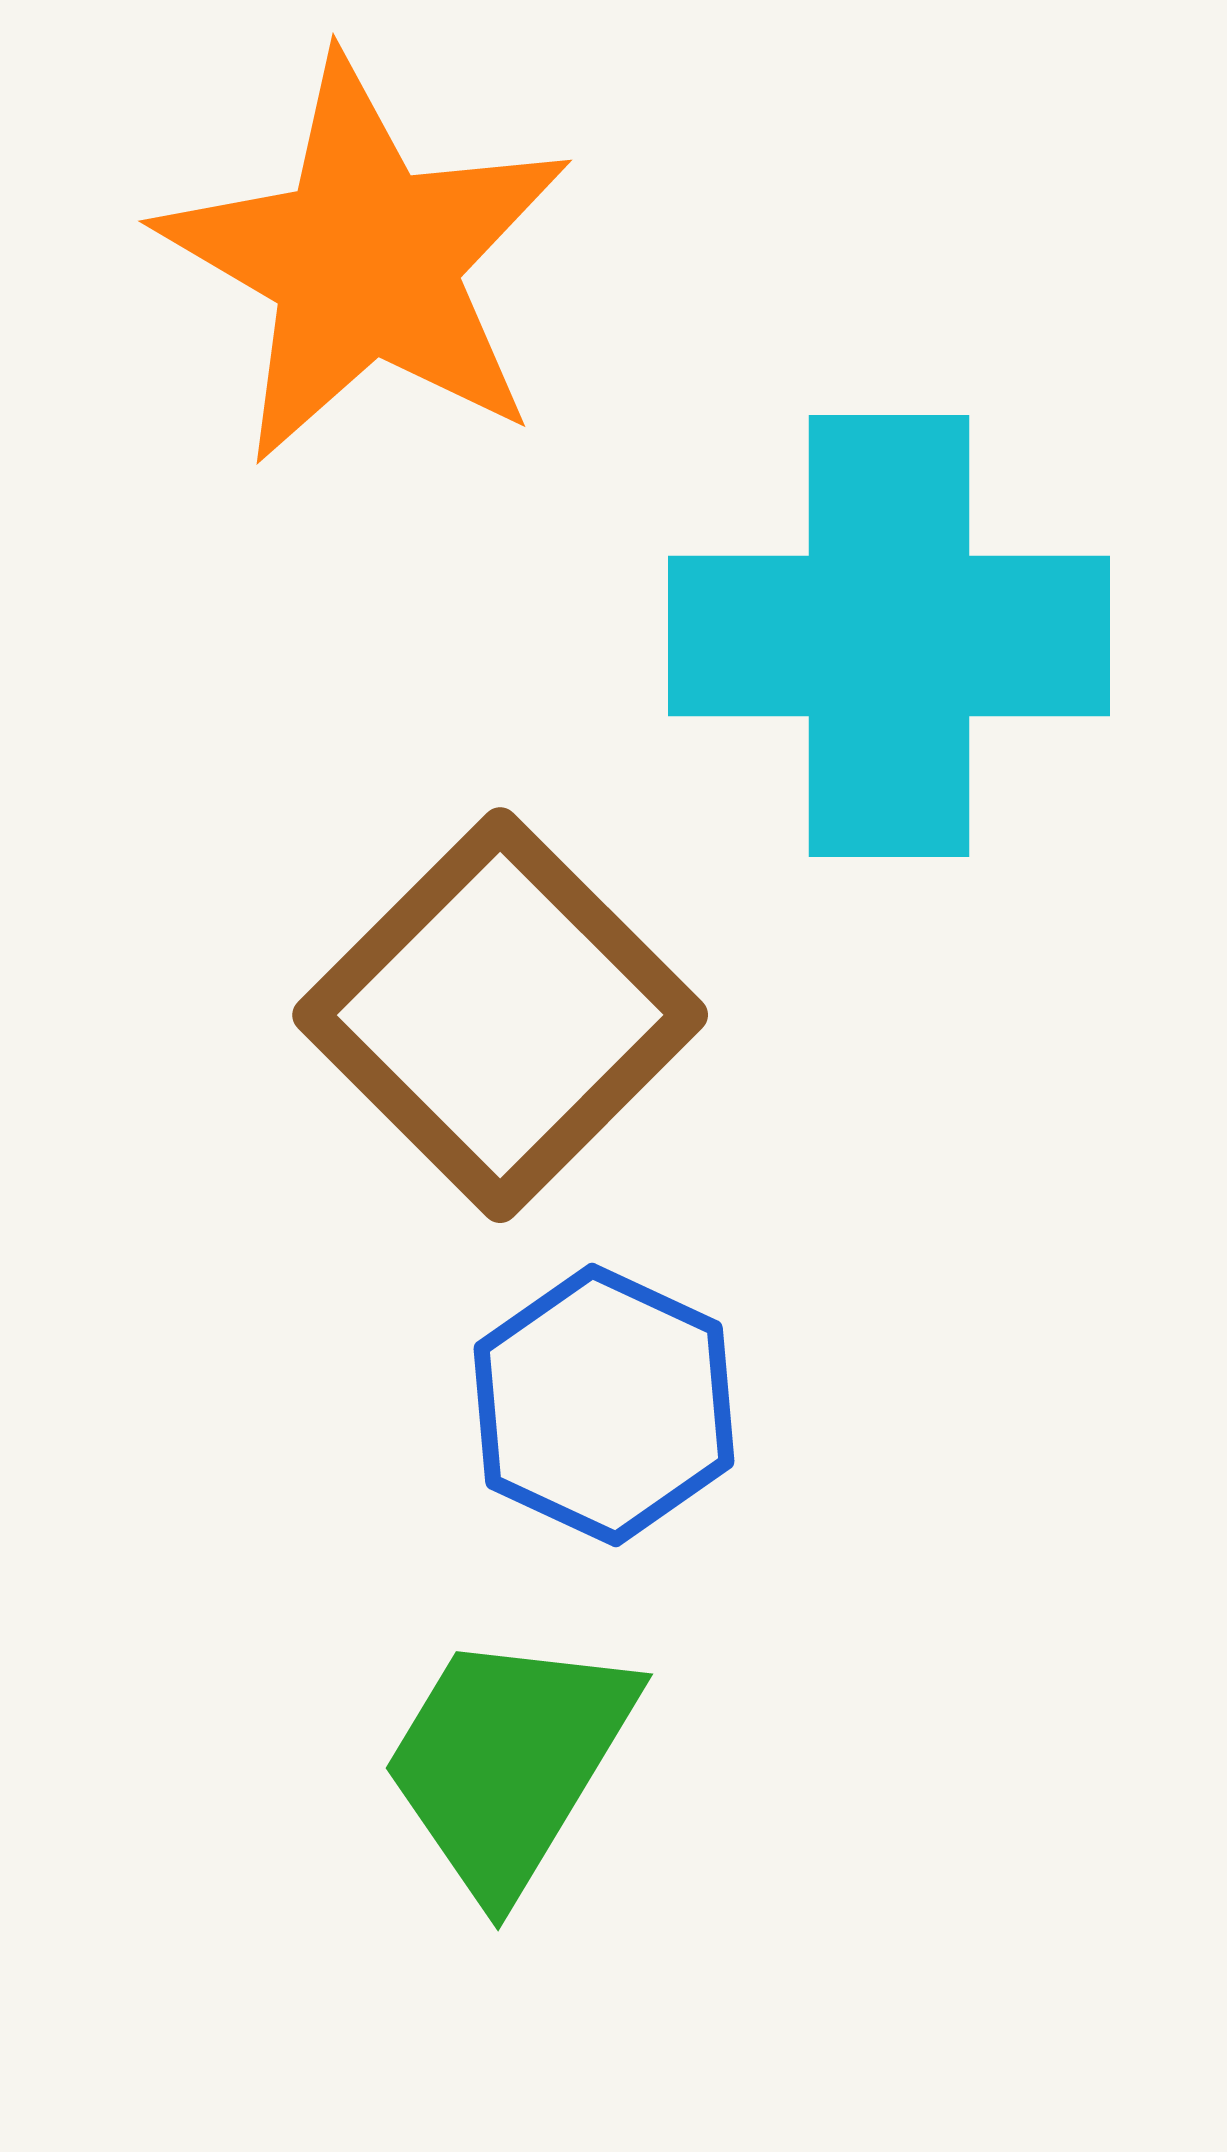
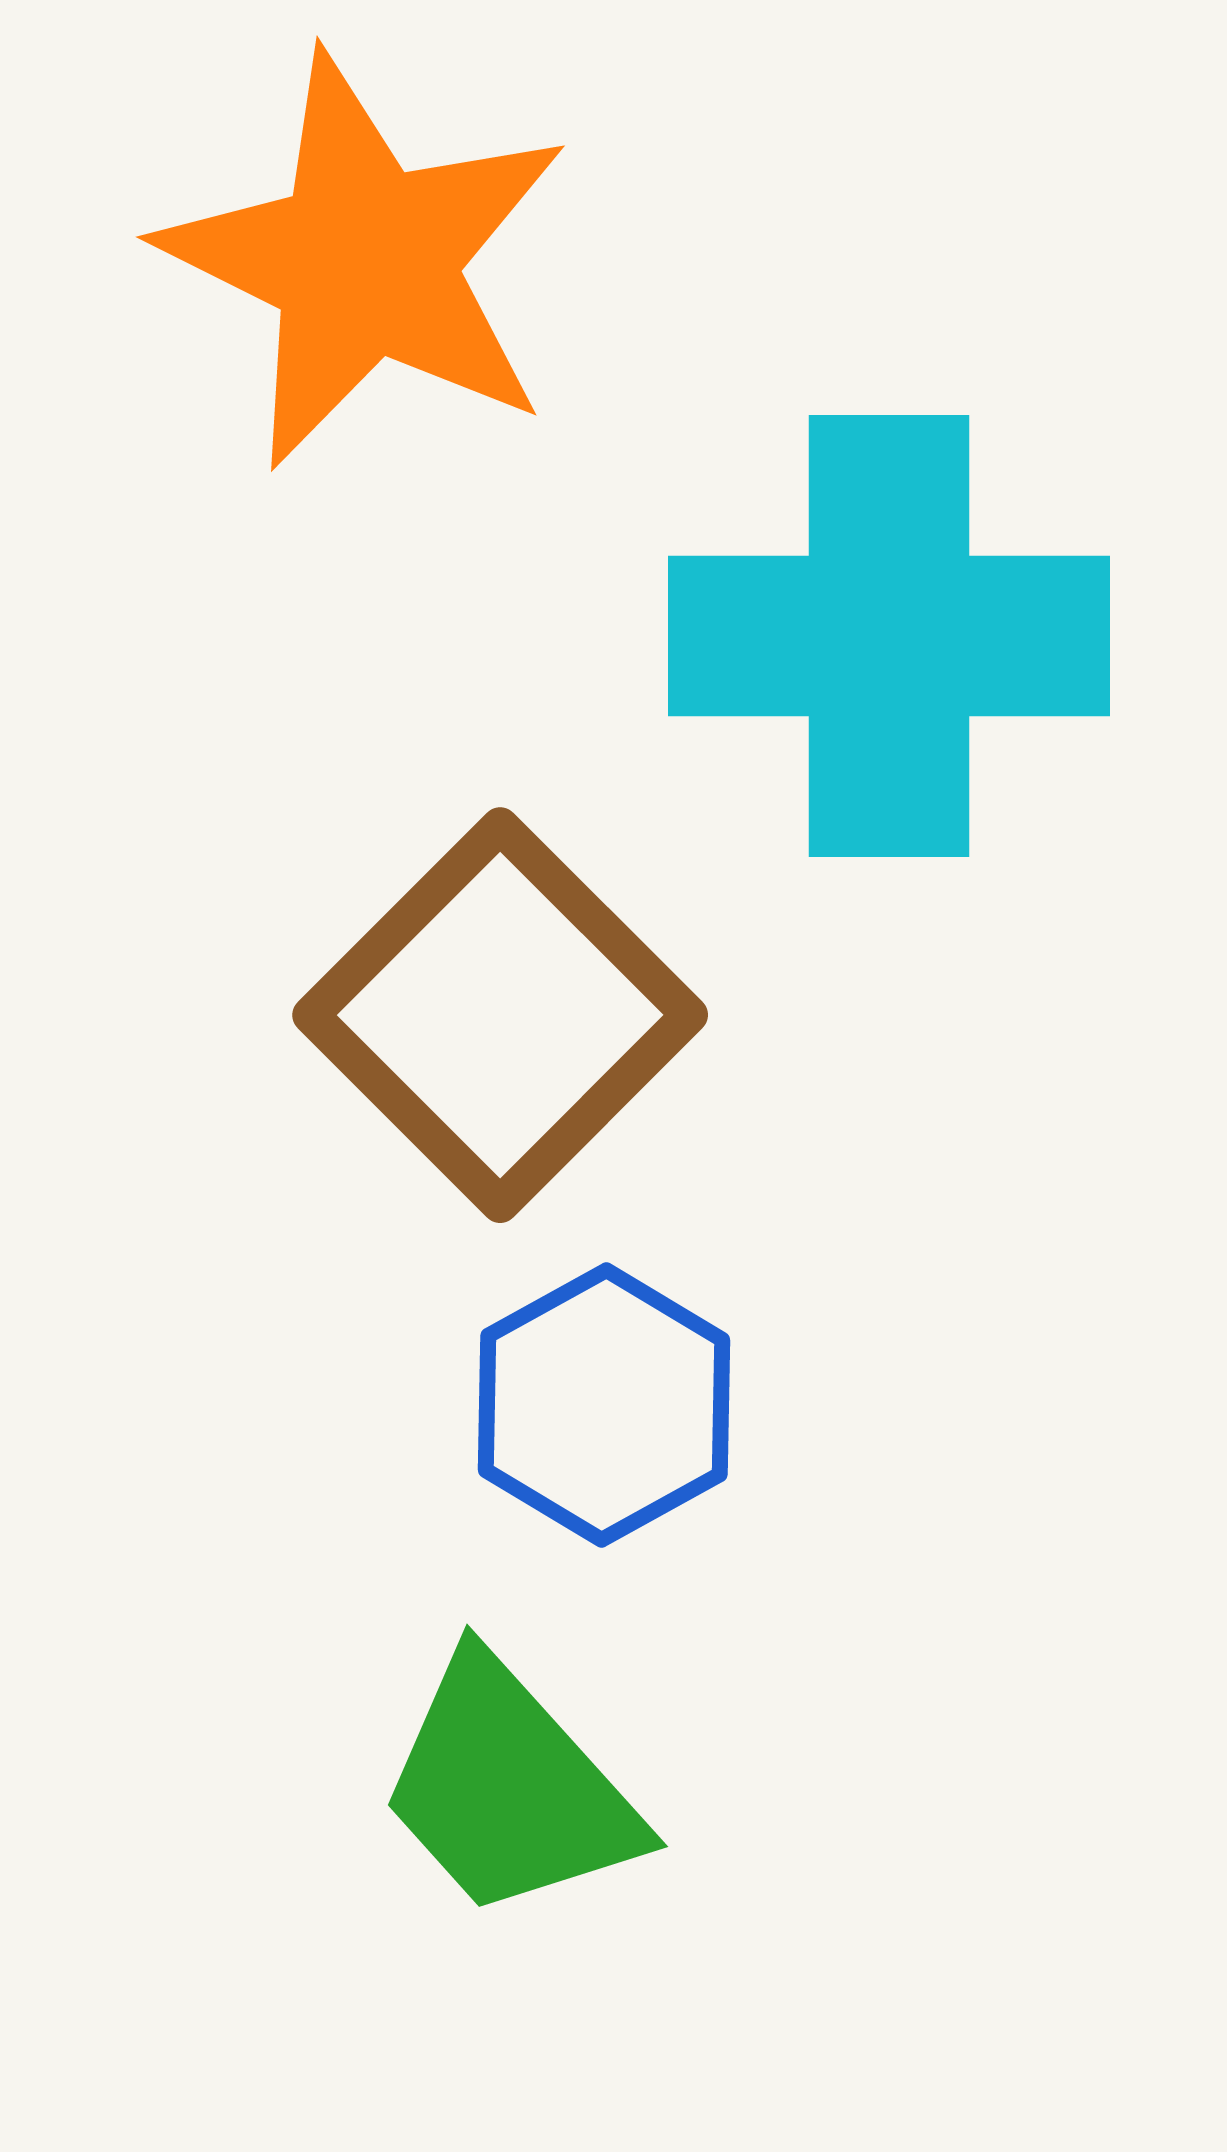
orange star: rotated 4 degrees counterclockwise
blue hexagon: rotated 6 degrees clockwise
green trapezoid: moved 1 px right, 26 px down; rotated 73 degrees counterclockwise
